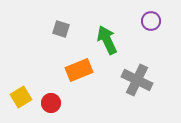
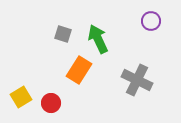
gray square: moved 2 px right, 5 px down
green arrow: moved 9 px left, 1 px up
orange rectangle: rotated 36 degrees counterclockwise
